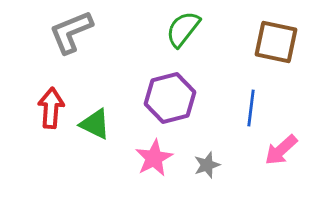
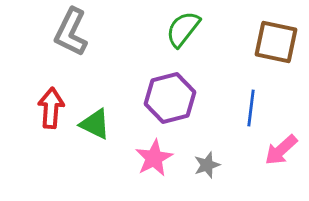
gray L-shape: rotated 42 degrees counterclockwise
